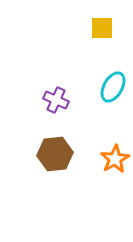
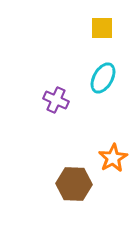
cyan ellipse: moved 10 px left, 9 px up
brown hexagon: moved 19 px right, 30 px down; rotated 8 degrees clockwise
orange star: moved 2 px left, 1 px up
